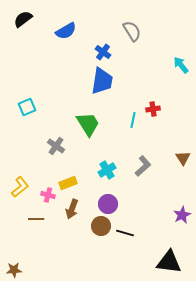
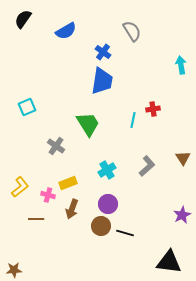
black semicircle: rotated 18 degrees counterclockwise
cyan arrow: rotated 30 degrees clockwise
gray L-shape: moved 4 px right
